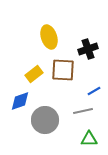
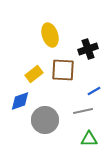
yellow ellipse: moved 1 px right, 2 px up
